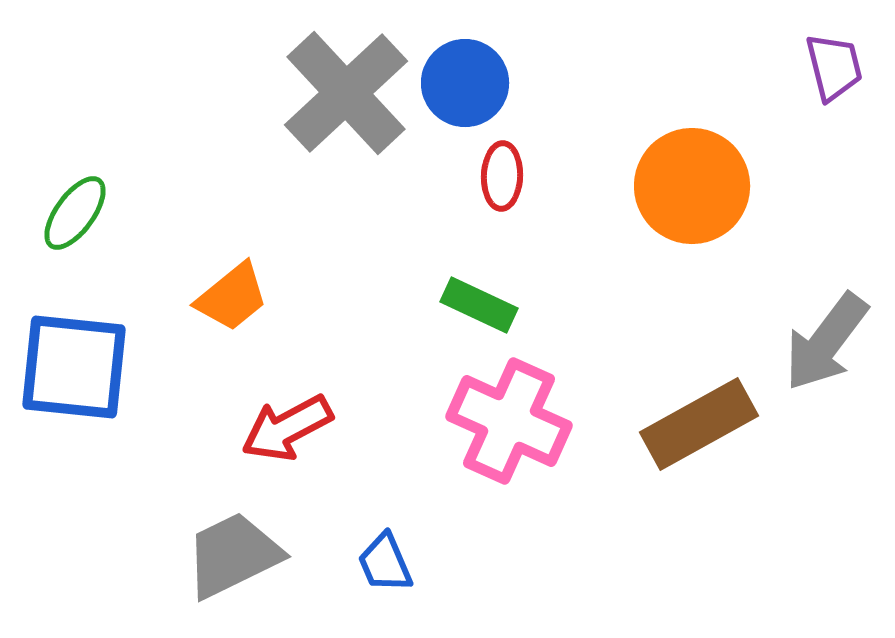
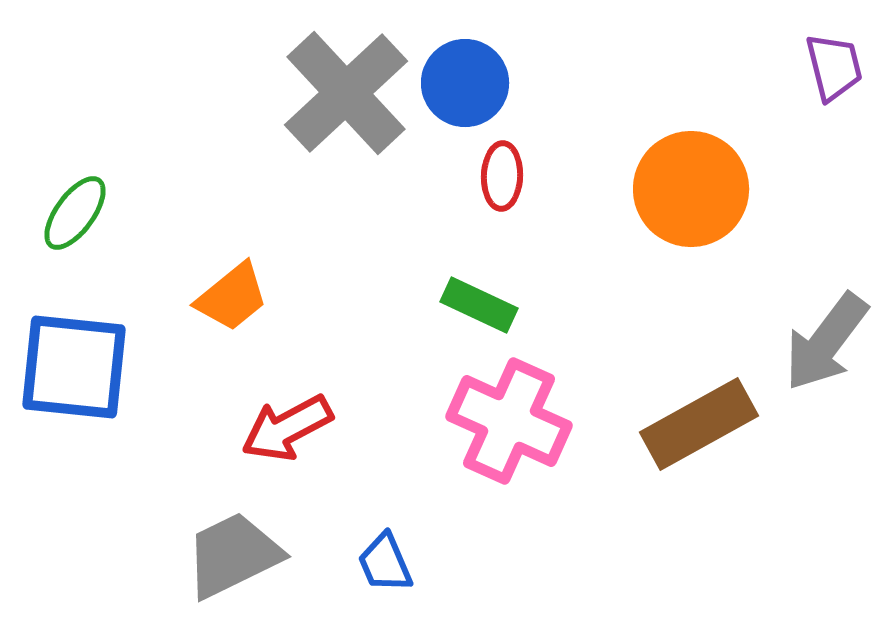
orange circle: moved 1 px left, 3 px down
